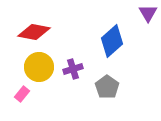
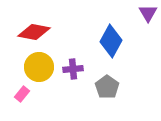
blue diamond: moved 1 px left; rotated 20 degrees counterclockwise
purple cross: rotated 12 degrees clockwise
